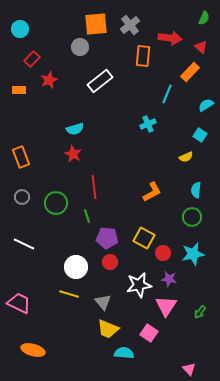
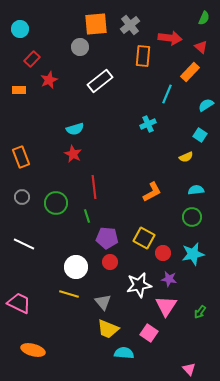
cyan semicircle at (196, 190): rotated 77 degrees clockwise
